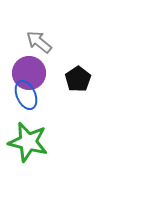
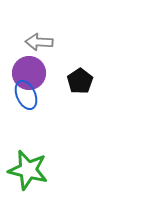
gray arrow: rotated 36 degrees counterclockwise
black pentagon: moved 2 px right, 2 px down
green star: moved 28 px down
